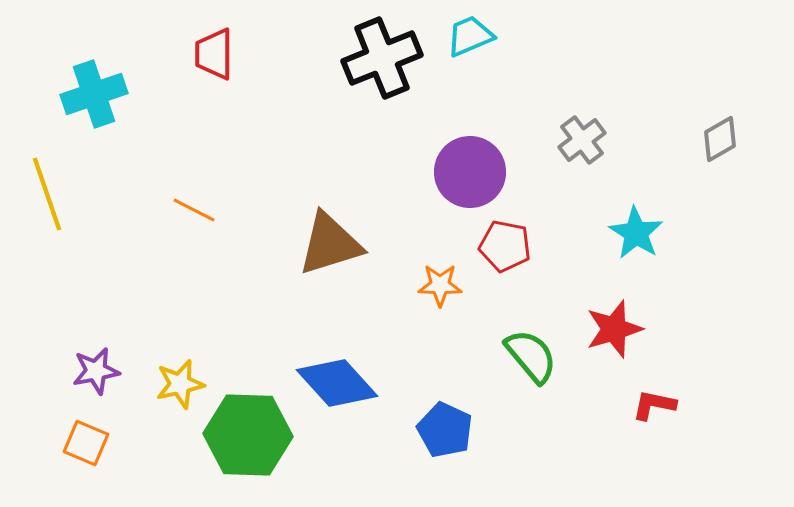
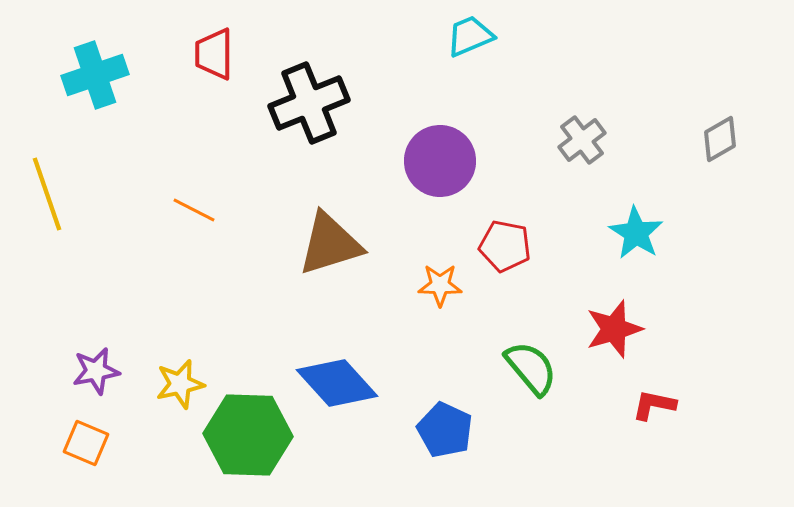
black cross: moved 73 px left, 45 px down
cyan cross: moved 1 px right, 19 px up
purple circle: moved 30 px left, 11 px up
green semicircle: moved 12 px down
